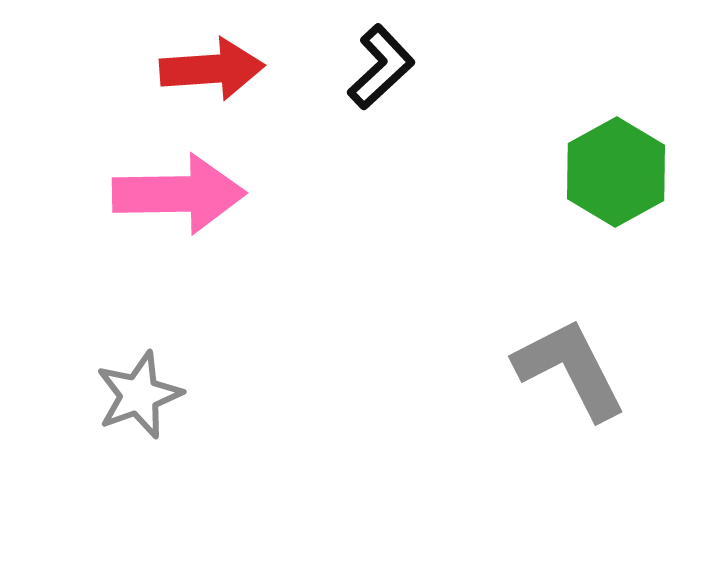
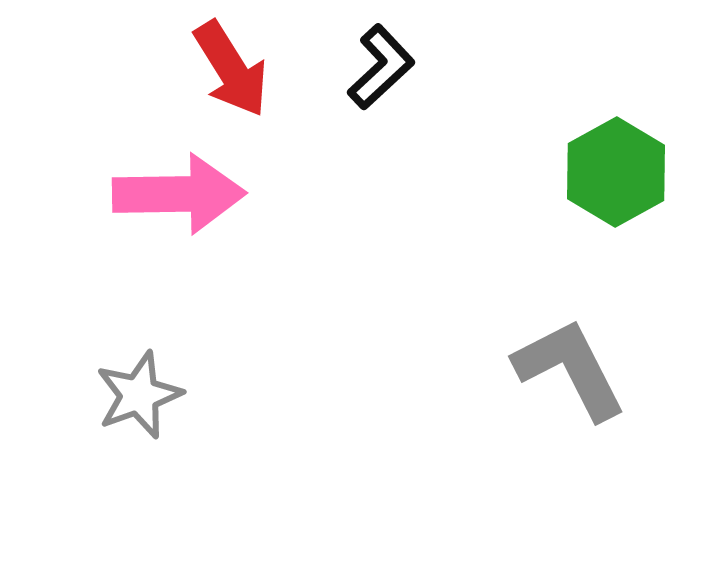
red arrow: moved 19 px right; rotated 62 degrees clockwise
